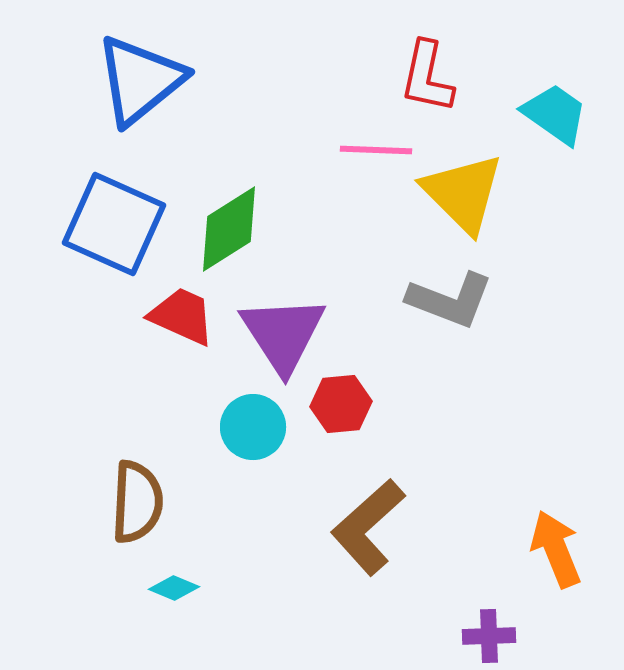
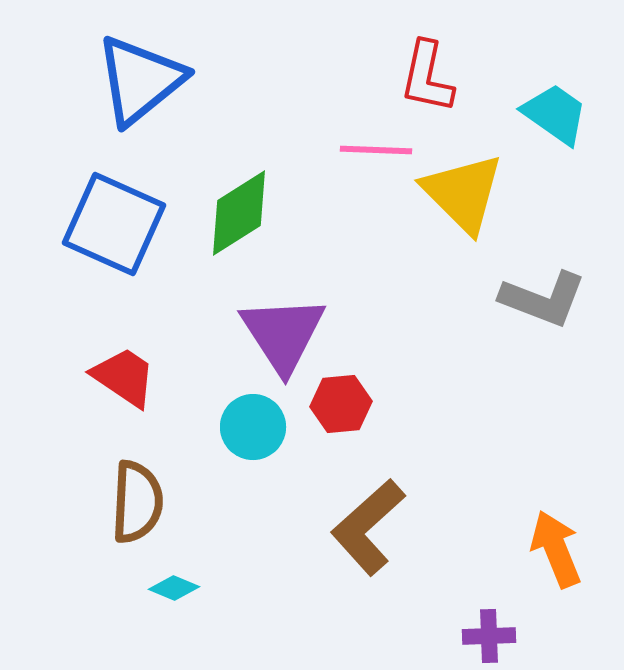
green diamond: moved 10 px right, 16 px up
gray L-shape: moved 93 px right, 1 px up
red trapezoid: moved 58 px left, 61 px down; rotated 10 degrees clockwise
